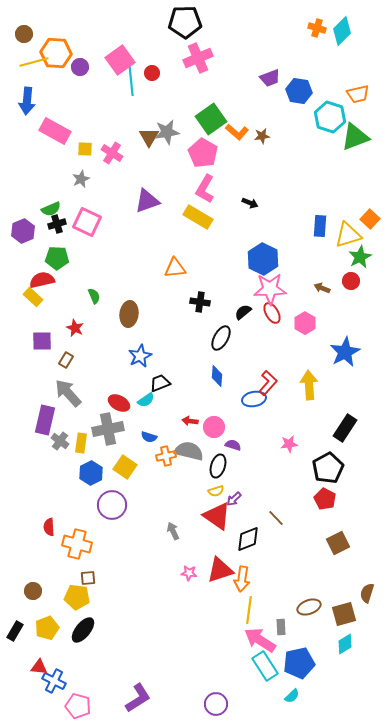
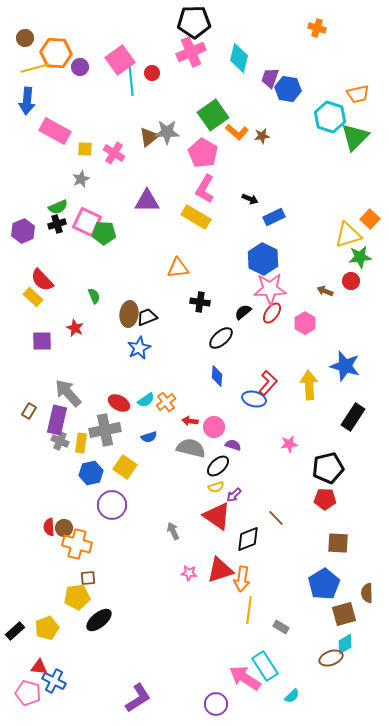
black pentagon at (185, 22): moved 9 px right
cyan diamond at (342, 31): moved 103 px left, 27 px down; rotated 32 degrees counterclockwise
brown circle at (24, 34): moved 1 px right, 4 px down
pink cross at (198, 58): moved 7 px left, 6 px up
yellow line at (34, 62): moved 1 px right, 6 px down
purple trapezoid at (270, 78): rotated 130 degrees clockwise
blue hexagon at (299, 91): moved 11 px left, 2 px up
green square at (211, 119): moved 2 px right, 4 px up
gray star at (167, 132): rotated 10 degrees clockwise
brown triangle at (149, 137): rotated 20 degrees clockwise
green triangle at (355, 137): rotated 24 degrees counterclockwise
pink cross at (112, 153): moved 2 px right
purple triangle at (147, 201): rotated 20 degrees clockwise
black arrow at (250, 203): moved 4 px up
green semicircle at (51, 209): moved 7 px right, 2 px up
yellow rectangle at (198, 217): moved 2 px left
blue rectangle at (320, 226): moved 46 px left, 9 px up; rotated 60 degrees clockwise
green star at (360, 257): rotated 20 degrees clockwise
green pentagon at (57, 258): moved 47 px right, 25 px up
orange triangle at (175, 268): moved 3 px right
red semicircle at (42, 280): rotated 120 degrees counterclockwise
brown arrow at (322, 288): moved 3 px right, 3 px down
red ellipse at (272, 313): rotated 65 degrees clockwise
black ellipse at (221, 338): rotated 20 degrees clockwise
blue star at (345, 352): moved 14 px down; rotated 28 degrees counterclockwise
blue star at (140, 356): moved 1 px left, 8 px up
brown rectangle at (66, 360): moved 37 px left, 51 px down
black trapezoid at (160, 383): moved 13 px left, 66 px up
blue ellipse at (254, 399): rotated 25 degrees clockwise
purple rectangle at (45, 420): moved 12 px right
black rectangle at (345, 428): moved 8 px right, 11 px up
gray cross at (108, 429): moved 3 px left, 1 px down
blue semicircle at (149, 437): rotated 35 degrees counterclockwise
gray cross at (60, 441): rotated 12 degrees counterclockwise
gray semicircle at (189, 451): moved 2 px right, 3 px up
orange cross at (166, 456): moved 54 px up; rotated 24 degrees counterclockwise
black ellipse at (218, 466): rotated 30 degrees clockwise
black pentagon at (328, 468): rotated 16 degrees clockwise
blue hexagon at (91, 473): rotated 15 degrees clockwise
yellow semicircle at (216, 491): moved 4 px up
purple arrow at (234, 499): moved 4 px up
red pentagon at (325, 499): rotated 25 degrees counterclockwise
brown square at (338, 543): rotated 30 degrees clockwise
brown circle at (33, 591): moved 31 px right, 63 px up
brown semicircle at (367, 593): rotated 18 degrees counterclockwise
yellow pentagon at (77, 597): rotated 15 degrees counterclockwise
brown ellipse at (309, 607): moved 22 px right, 51 px down
gray rectangle at (281, 627): rotated 56 degrees counterclockwise
black ellipse at (83, 630): moved 16 px right, 10 px up; rotated 12 degrees clockwise
black rectangle at (15, 631): rotated 18 degrees clockwise
pink arrow at (260, 640): moved 15 px left, 38 px down
blue pentagon at (299, 663): moved 25 px right, 79 px up; rotated 20 degrees counterclockwise
pink pentagon at (78, 706): moved 50 px left, 13 px up
